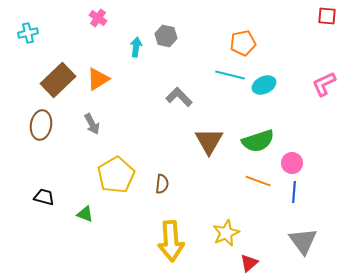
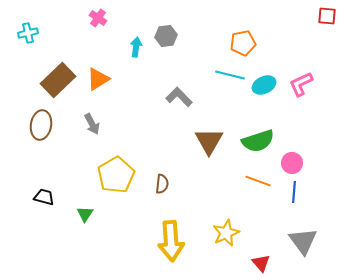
gray hexagon: rotated 20 degrees counterclockwise
pink L-shape: moved 23 px left
green triangle: rotated 42 degrees clockwise
red triangle: moved 12 px right; rotated 30 degrees counterclockwise
